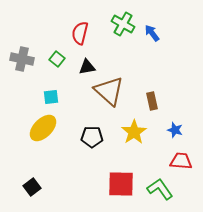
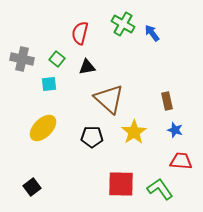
brown triangle: moved 8 px down
cyan square: moved 2 px left, 13 px up
brown rectangle: moved 15 px right
